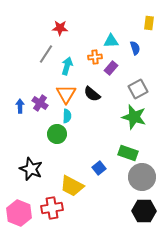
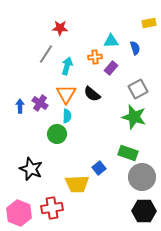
yellow rectangle: rotated 72 degrees clockwise
yellow trapezoid: moved 5 px right, 2 px up; rotated 30 degrees counterclockwise
